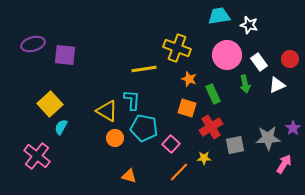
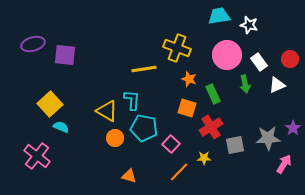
cyan semicircle: rotated 84 degrees clockwise
